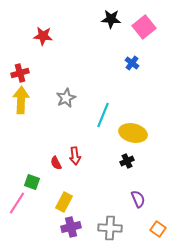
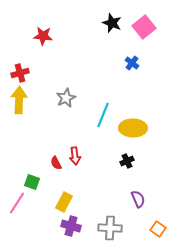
black star: moved 1 px right, 4 px down; rotated 18 degrees clockwise
yellow arrow: moved 2 px left
yellow ellipse: moved 5 px up; rotated 12 degrees counterclockwise
purple cross: moved 1 px up; rotated 30 degrees clockwise
